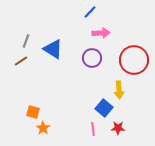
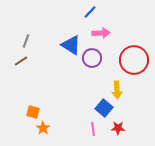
blue triangle: moved 18 px right, 4 px up
yellow arrow: moved 2 px left
